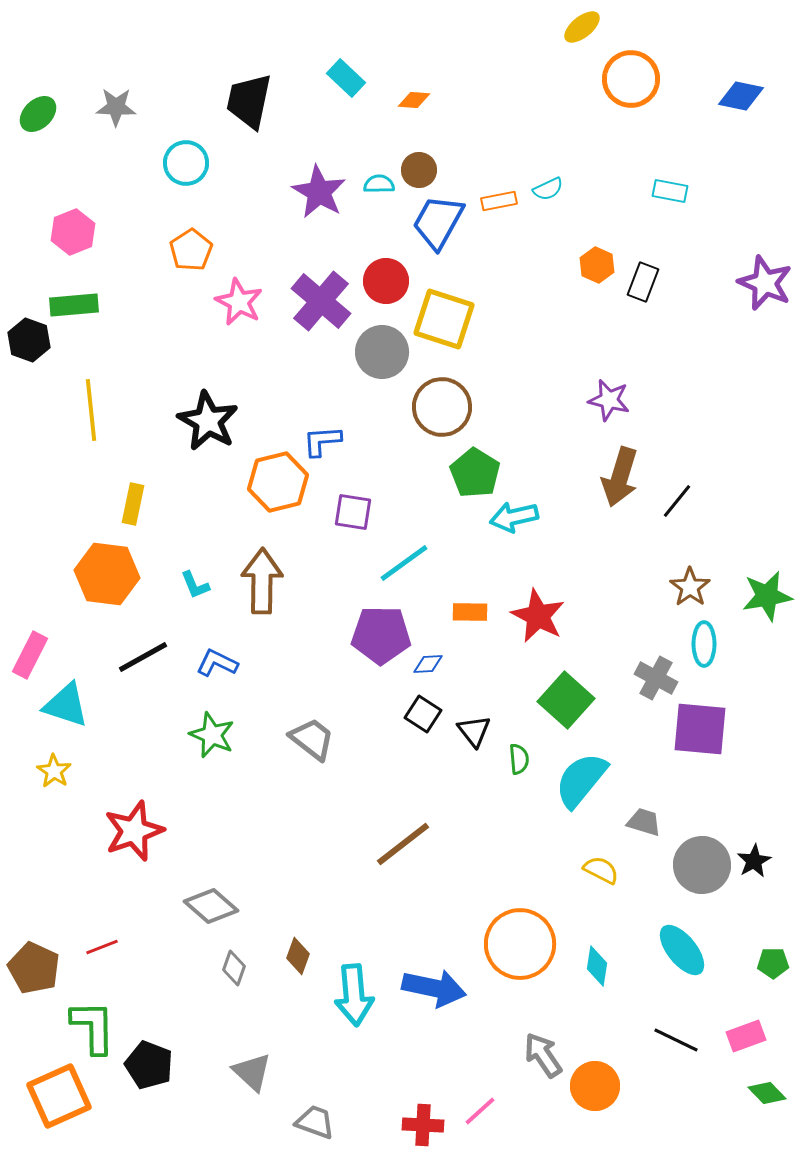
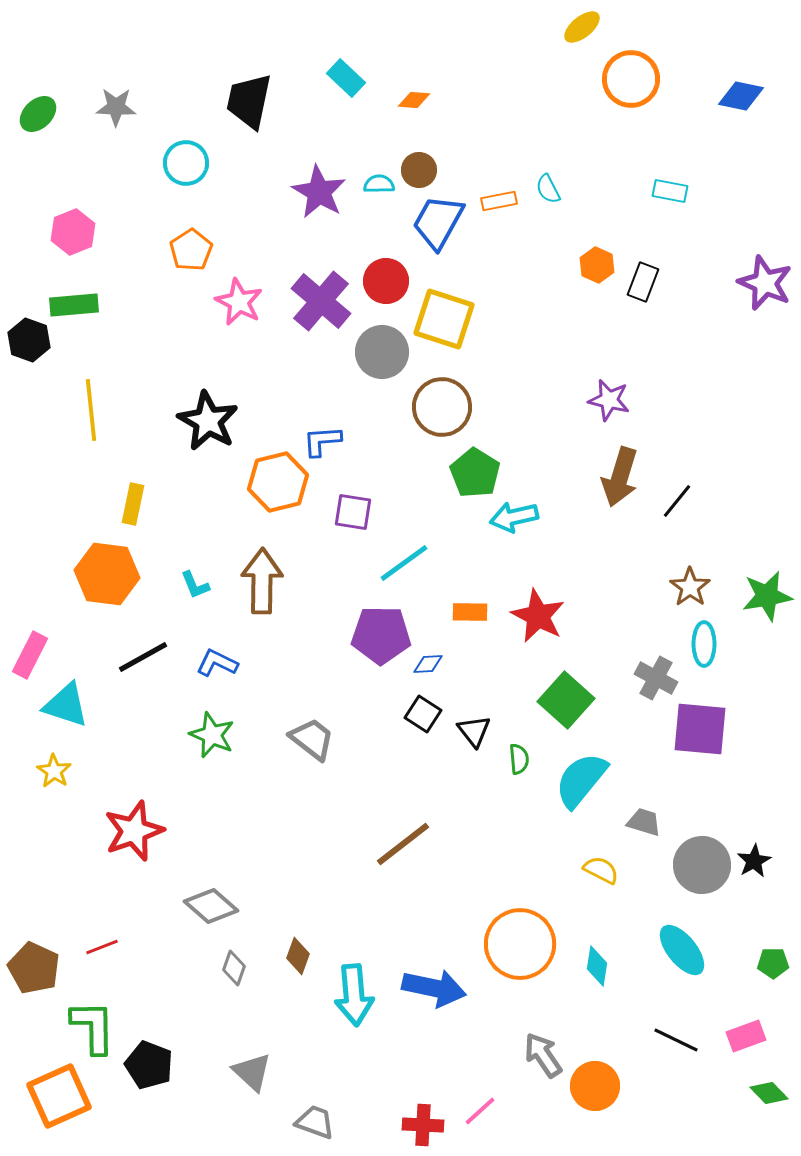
cyan semicircle at (548, 189): rotated 88 degrees clockwise
green diamond at (767, 1093): moved 2 px right
